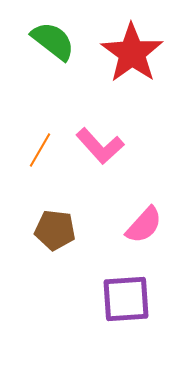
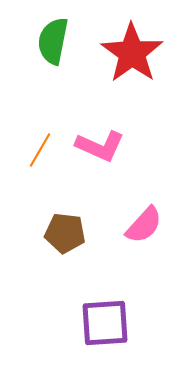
green semicircle: rotated 117 degrees counterclockwise
pink L-shape: rotated 24 degrees counterclockwise
brown pentagon: moved 10 px right, 3 px down
purple square: moved 21 px left, 24 px down
